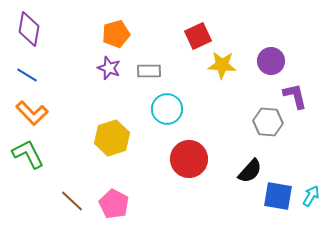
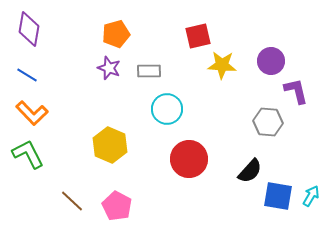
red square: rotated 12 degrees clockwise
purple L-shape: moved 1 px right, 5 px up
yellow hexagon: moved 2 px left, 7 px down; rotated 20 degrees counterclockwise
pink pentagon: moved 3 px right, 2 px down
